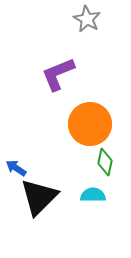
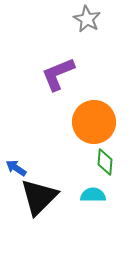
orange circle: moved 4 px right, 2 px up
green diamond: rotated 8 degrees counterclockwise
